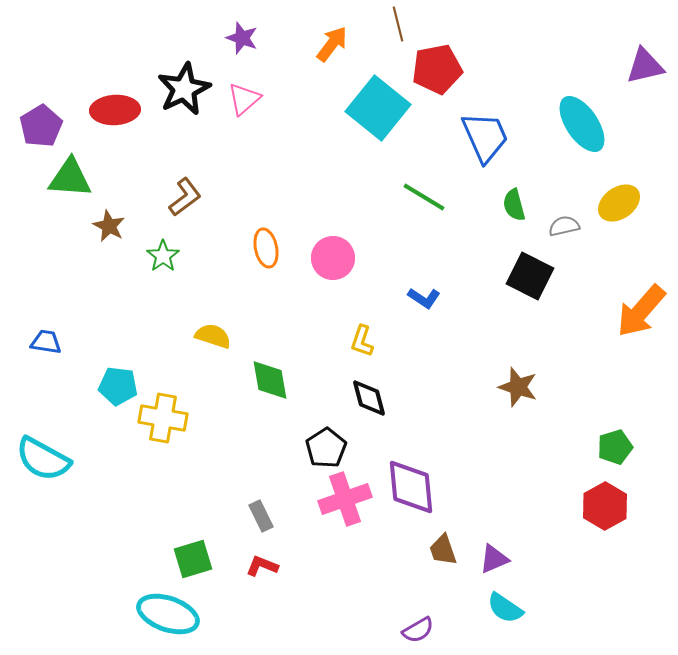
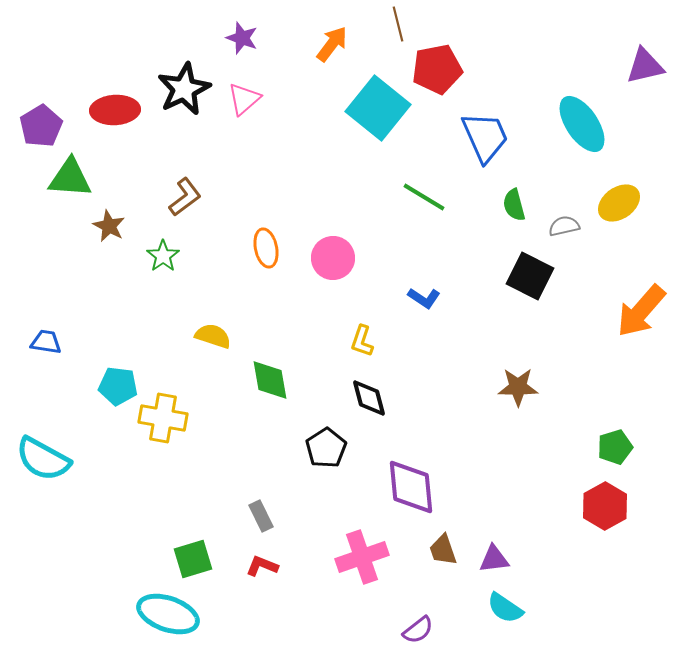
brown star at (518, 387): rotated 18 degrees counterclockwise
pink cross at (345, 499): moved 17 px right, 58 px down
purple triangle at (494, 559): rotated 16 degrees clockwise
purple semicircle at (418, 630): rotated 8 degrees counterclockwise
